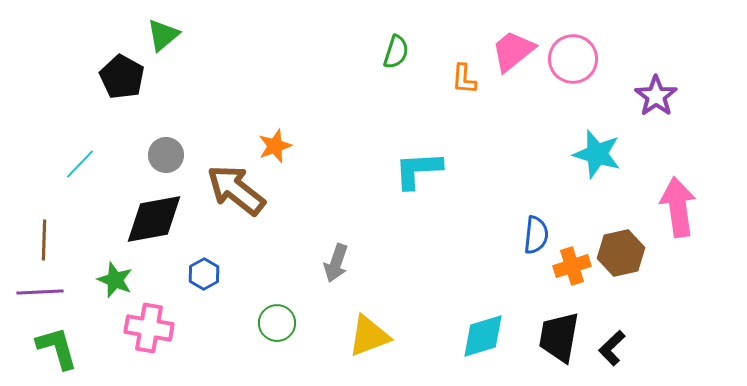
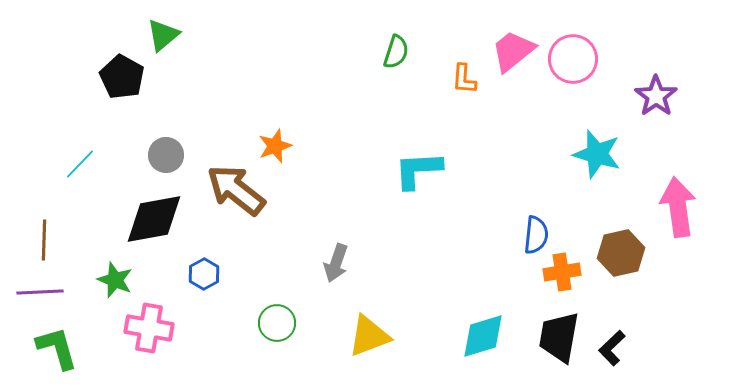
orange cross: moved 10 px left, 6 px down; rotated 9 degrees clockwise
